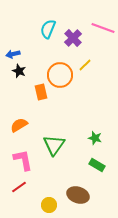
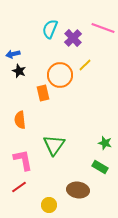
cyan semicircle: moved 2 px right
orange rectangle: moved 2 px right, 1 px down
orange semicircle: moved 1 px right, 5 px up; rotated 66 degrees counterclockwise
green star: moved 10 px right, 5 px down
green rectangle: moved 3 px right, 2 px down
brown ellipse: moved 5 px up; rotated 10 degrees counterclockwise
